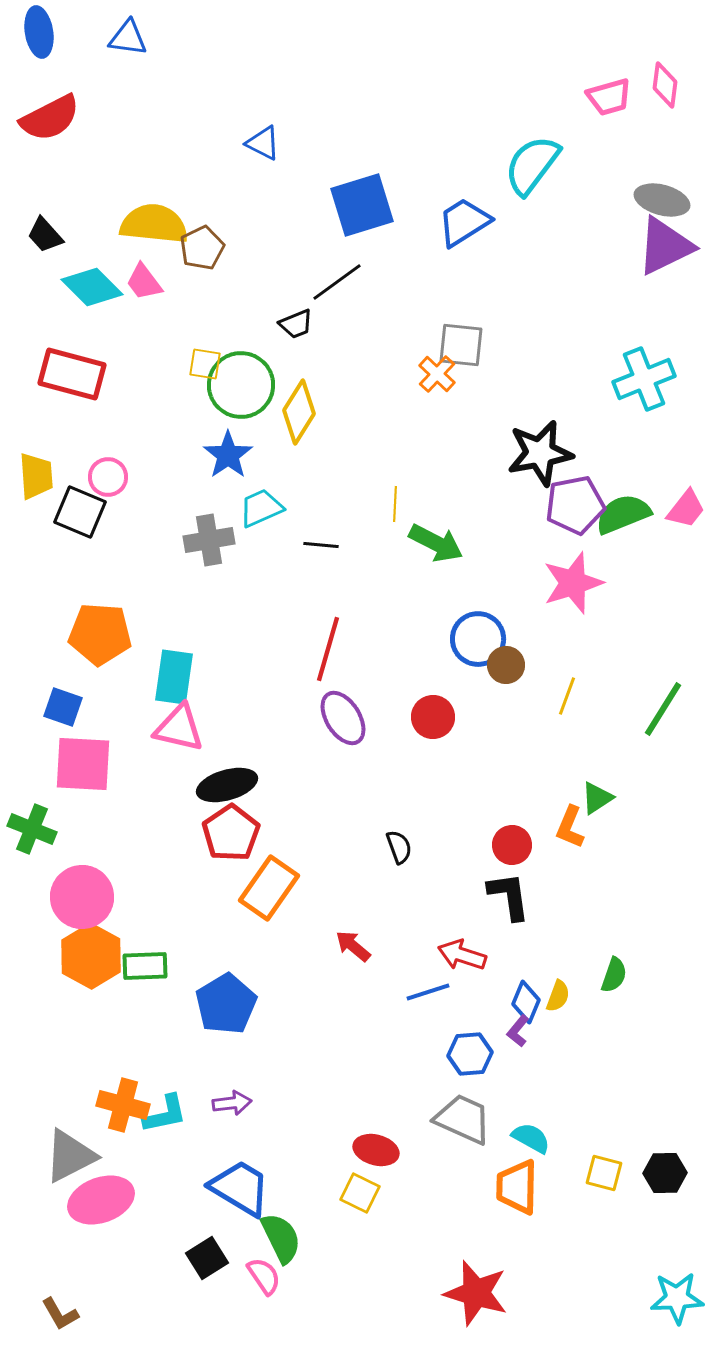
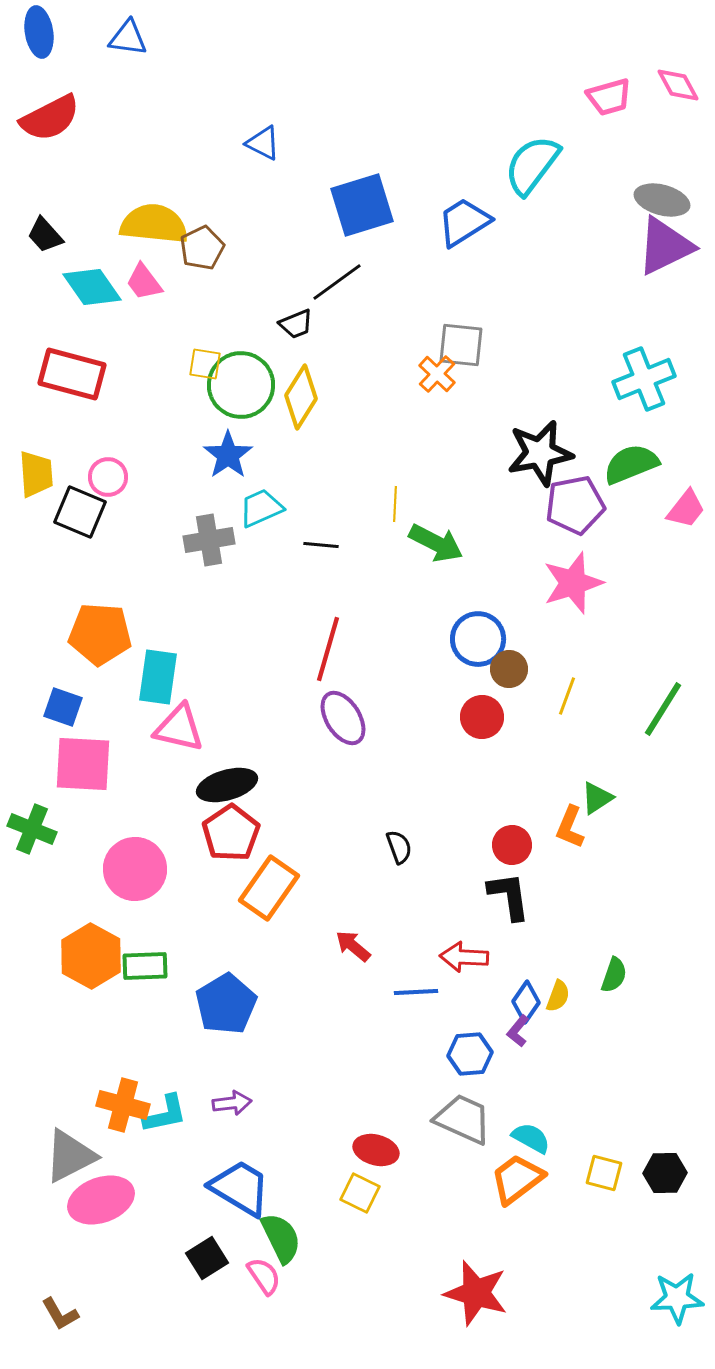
pink diamond at (665, 85): moved 13 px right; rotated 36 degrees counterclockwise
cyan diamond at (92, 287): rotated 10 degrees clockwise
yellow diamond at (299, 412): moved 2 px right, 15 px up
yellow trapezoid at (36, 476): moved 2 px up
green semicircle at (623, 514): moved 8 px right, 50 px up
brown circle at (506, 665): moved 3 px right, 4 px down
cyan rectangle at (174, 677): moved 16 px left
red circle at (433, 717): moved 49 px right
pink circle at (82, 897): moved 53 px right, 28 px up
red arrow at (462, 955): moved 2 px right, 2 px down; rotated 15 degrees counterclockwise
blue line at (428, 992): moved 12 px left; rotated 15 degrees clockwise
blue diamond at (526, 1002): rotated 12 degrees clockwise
orange trapezoid at (517, 1187): moved 8 px up; rotated 52 degrees clockwise
